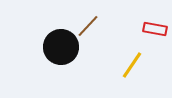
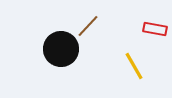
black circle: moved 2 px down
yellow line: moved 2 px right, 1 px down; rotated 64 degrees counterclockwise
